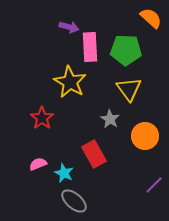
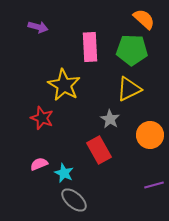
orange semicircle: moved 7 px left, 1 px down
purple arrow: moved 31 px left
green pentagon: moved 6 px right
yellow star: moved 6 px left, 3 px down
yellow triangle: rotated 40 degrees clockwise
red star: rotated 15 degrees counterclockwise
orange circle: moved 5 px right, 1 px up
red rectangle: moved 5 px right, 4 px up
pink semicircle: moved 1 px right
purple line: rotated 30 degrees clockwise
gray ellipse: moved 1 px up
